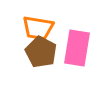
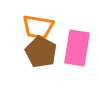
orange trapezoid: moved 1 px up
